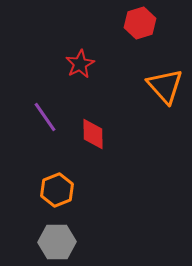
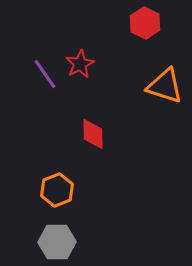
red hexagon: moved 5 px right; rotated 16 degrees counterclockwise
orange triangle: rotated 30 degrees counterclockwise
purple line: moved 43 px up
